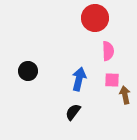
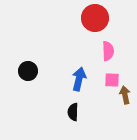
black semicircle: rotated 36 degrees counterclockwise
